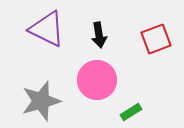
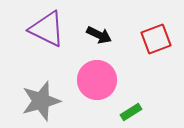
black arrow: rotated 55 degrees counterclockwise
